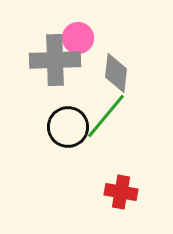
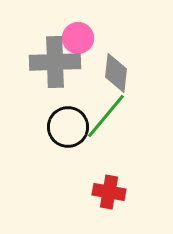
gray cross: moved 2 px down
red cross: moved 12 px left
